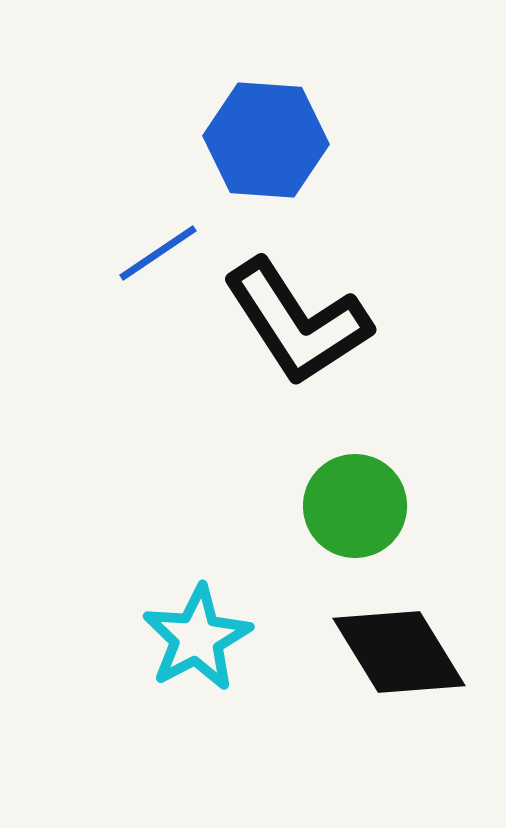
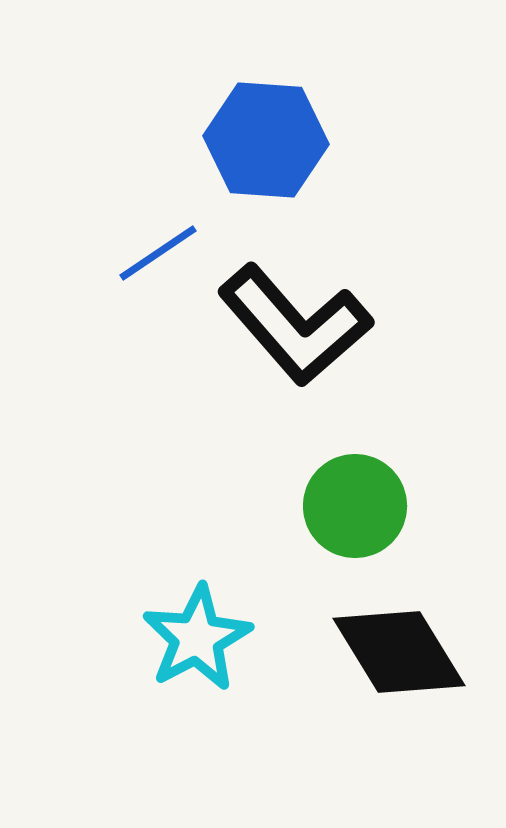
black L-shape: moved 2 px left, 3 px down; rotated 8 degrees counterclockwise
